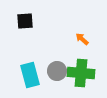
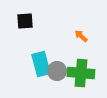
orange arrow: moved 1 px left, 3 px up
cyan rectangle: moved 11 px right, 11 px up
